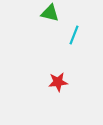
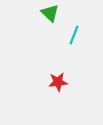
green triangle: rotated 30 degrees clockwise
